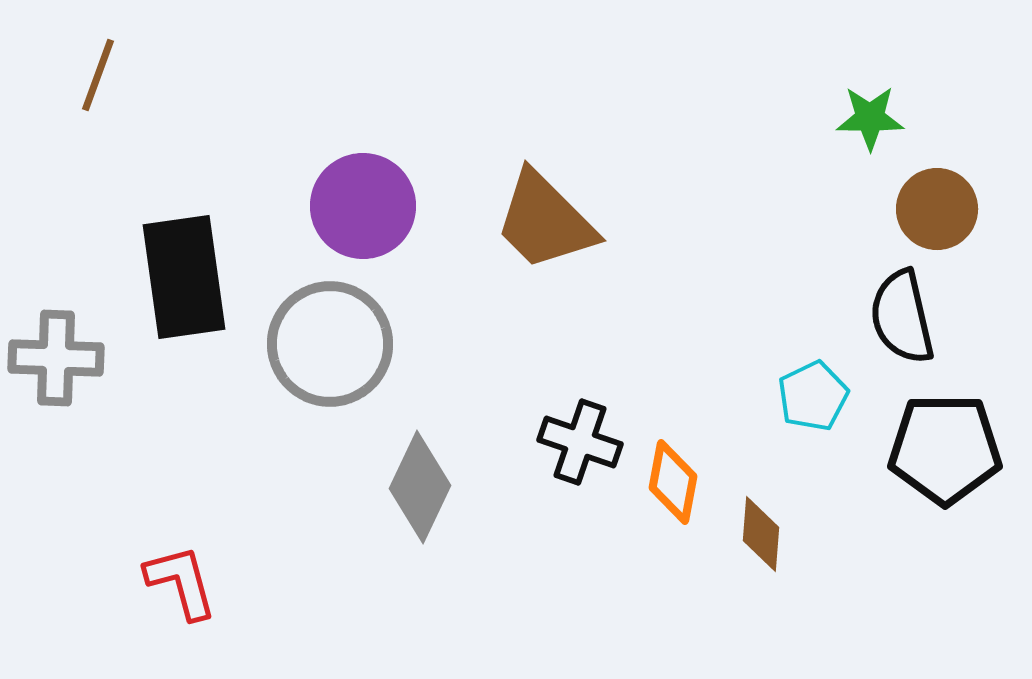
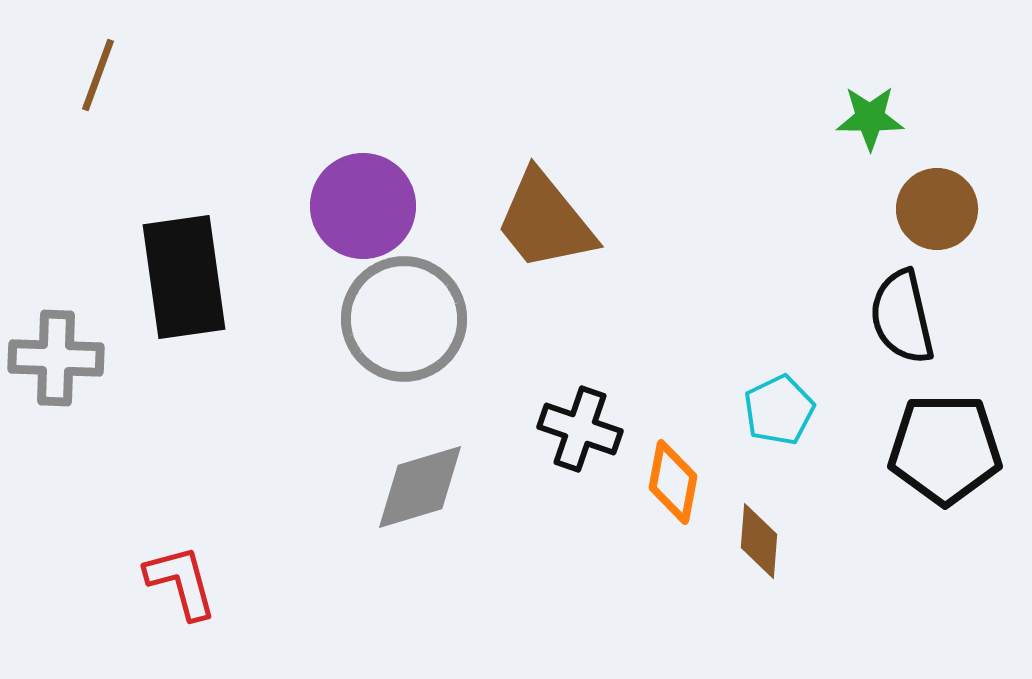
brown trapezoid: rotated 6 degrees clockwise
gray circle: moved 74 px right, 25 px up
cyan pentagon: moved 34 px left, 14 px down
black cross: moved 13 px up
gray diamond: rotated 48 degrees clockwise
brown diamond: moved 2 px left, 7 px down
